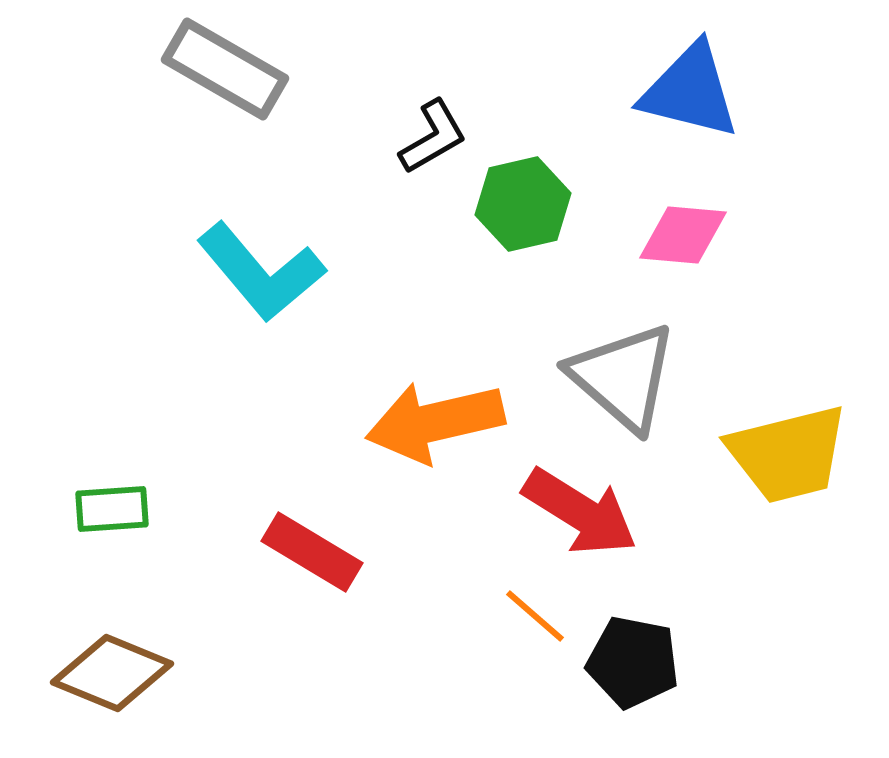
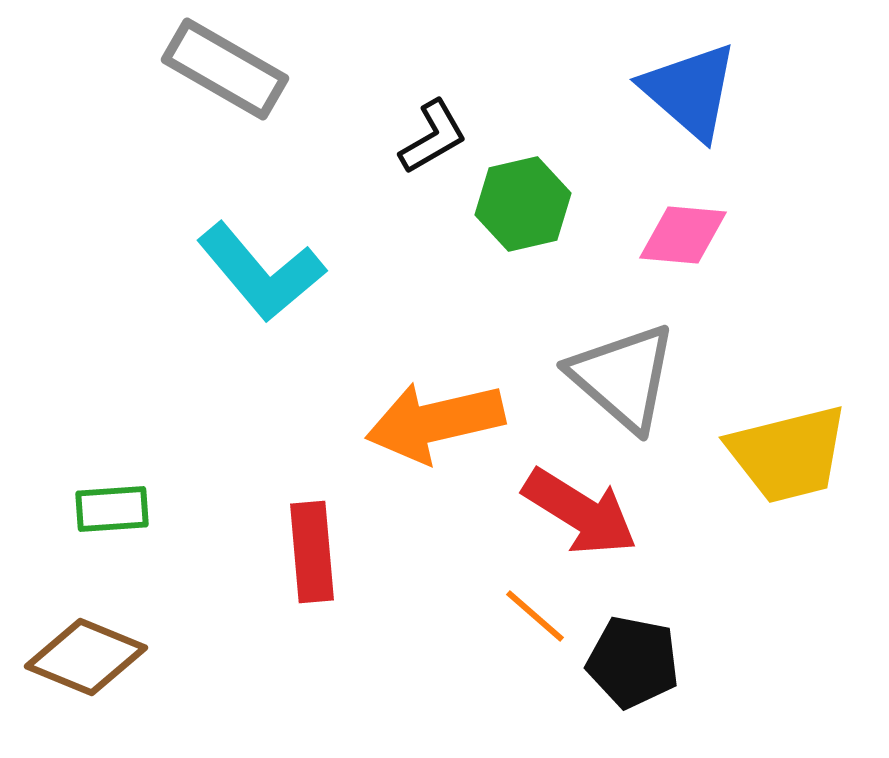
blue triangle: rotated 27 degrees clockwise
red rectangle: rotated 54 degrees clockwise
brown diamond: moved 26 px left, 16 px up
